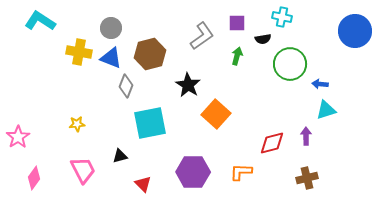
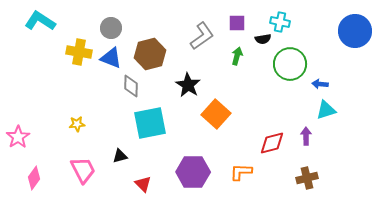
cyan cross: moved 2 px left, 5 px down
gray diamond: moved 5 px right; rotated 20 degrees counterclockwise
